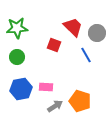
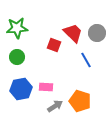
red trapezoid: moved 6 px down
blue line: moved 5 px down
